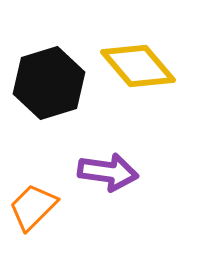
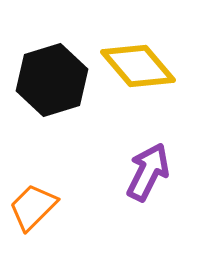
black hexagon: moved 3 px right, 3 px up
purple arrow: moved 40 px right; rotated 72 degrees counterclockwise
